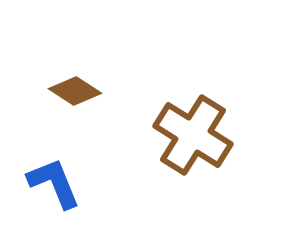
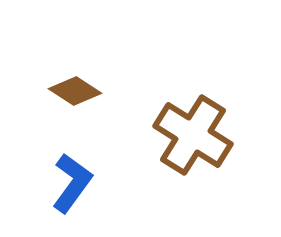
blue L-shape: moved 18 px right; rotated 58 degrees clockwise
